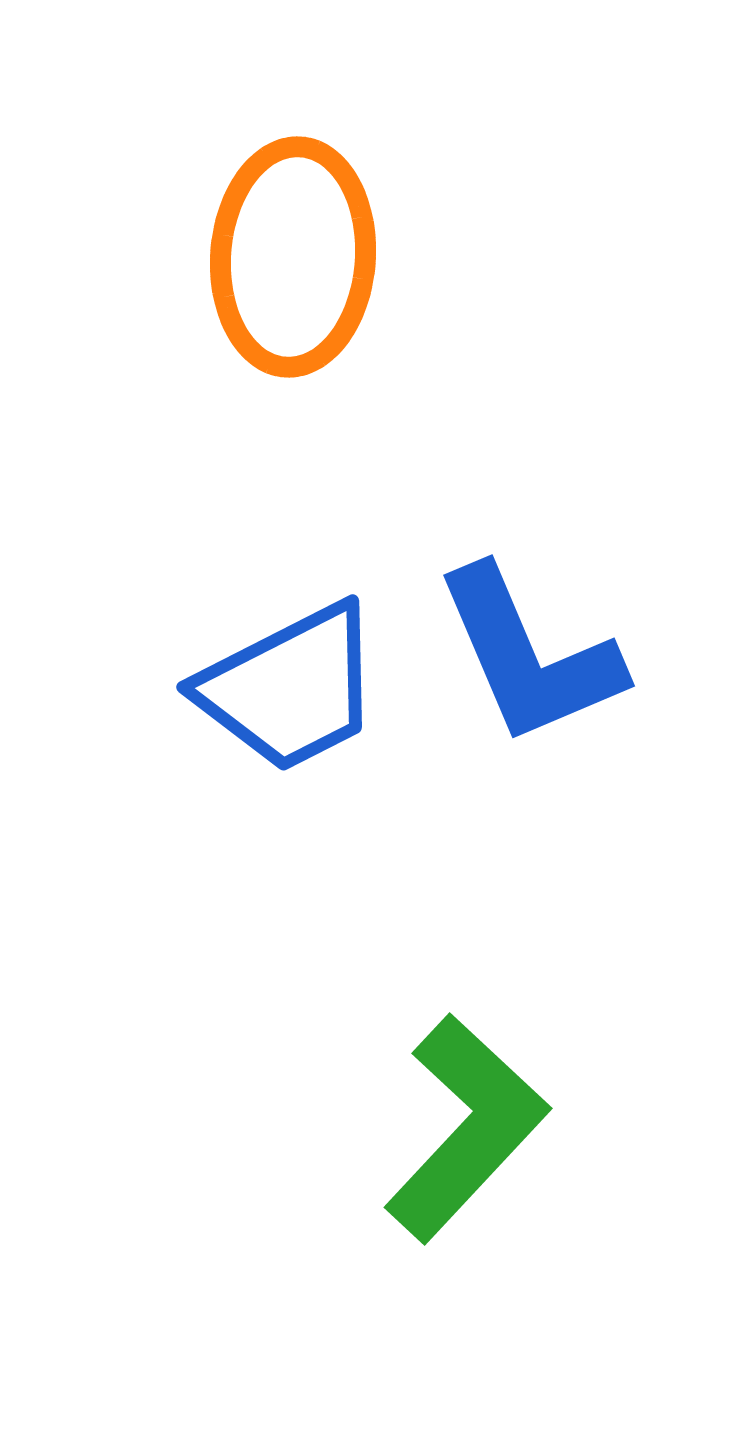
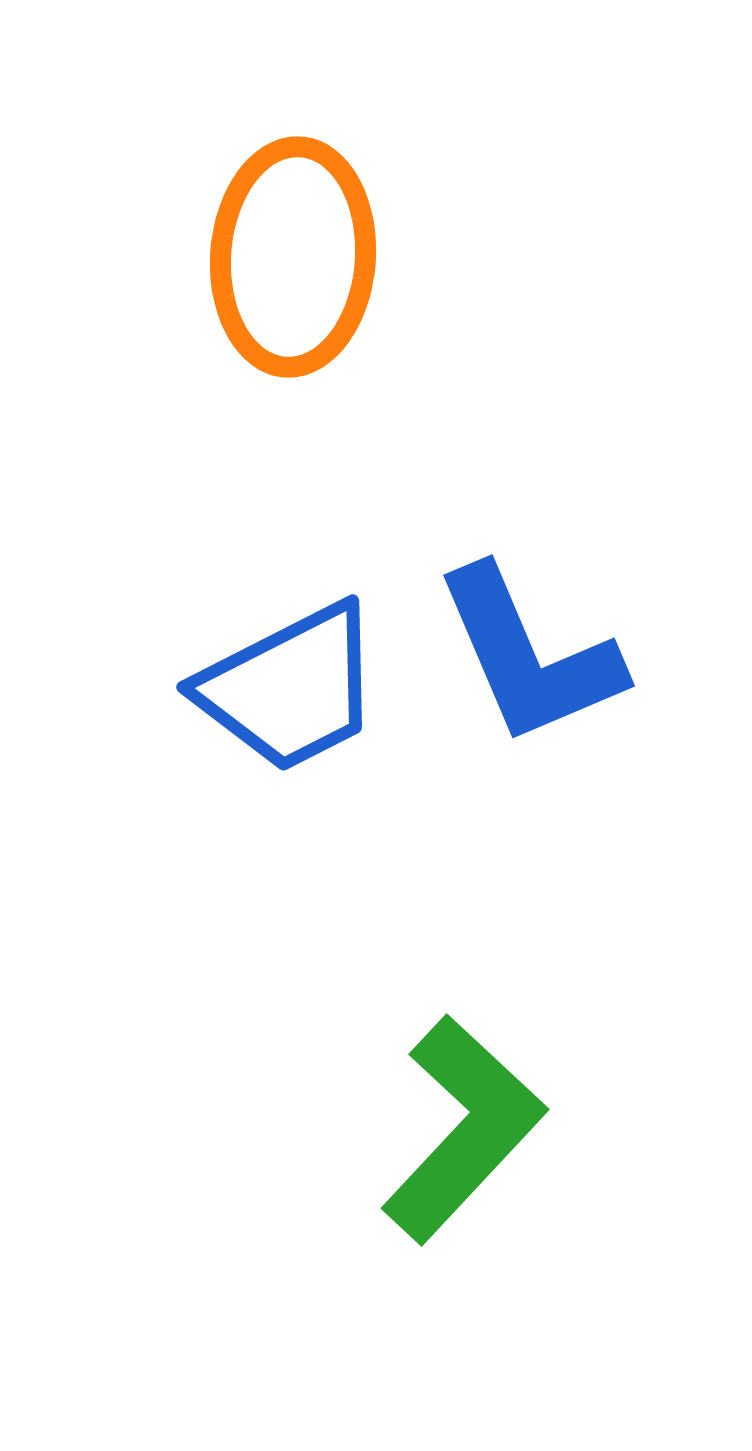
green L-shape: moved 3 px left, 1 px down
